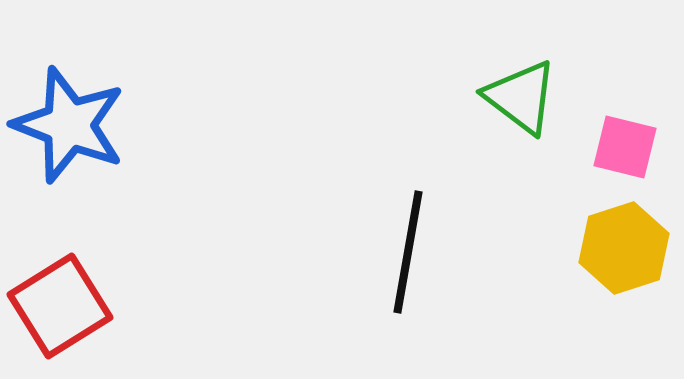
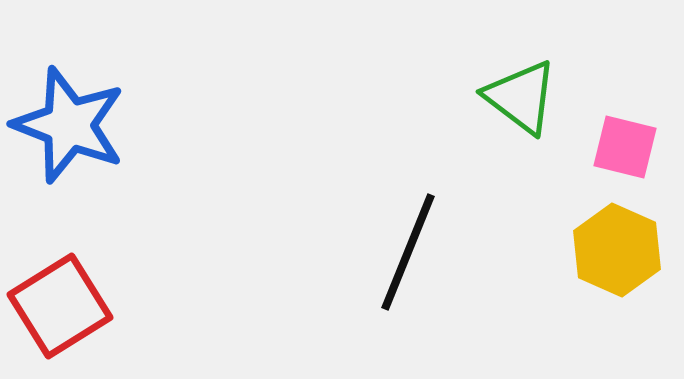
yellow hexagon: moved 7 px left, 2 px down; rotated 18 degrees counterclockwise
black line: rotated 12 degrees clockwise
